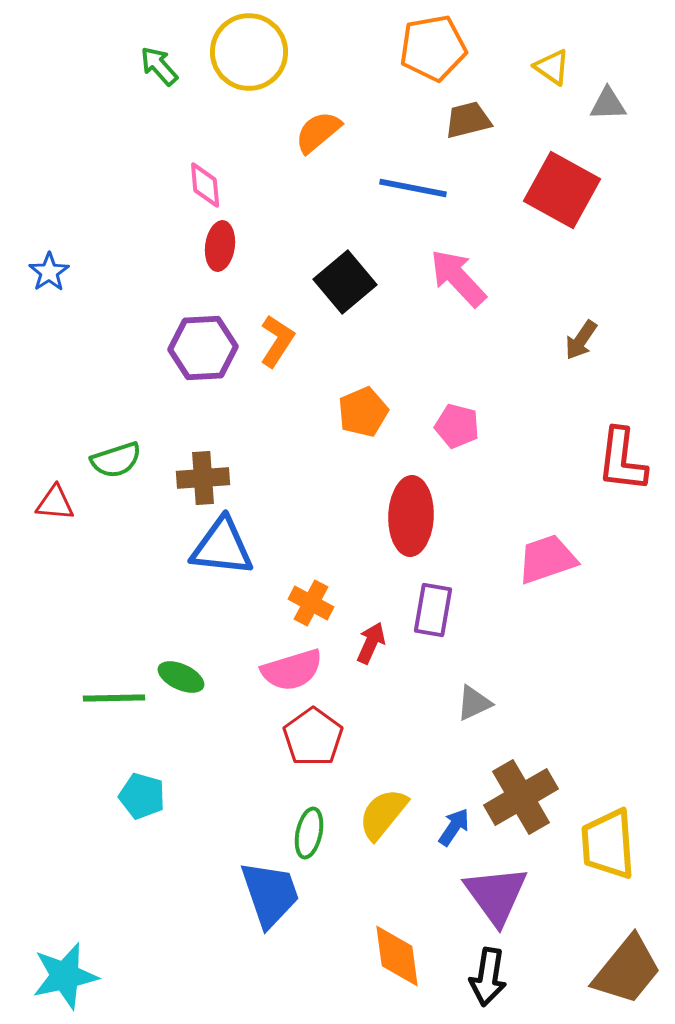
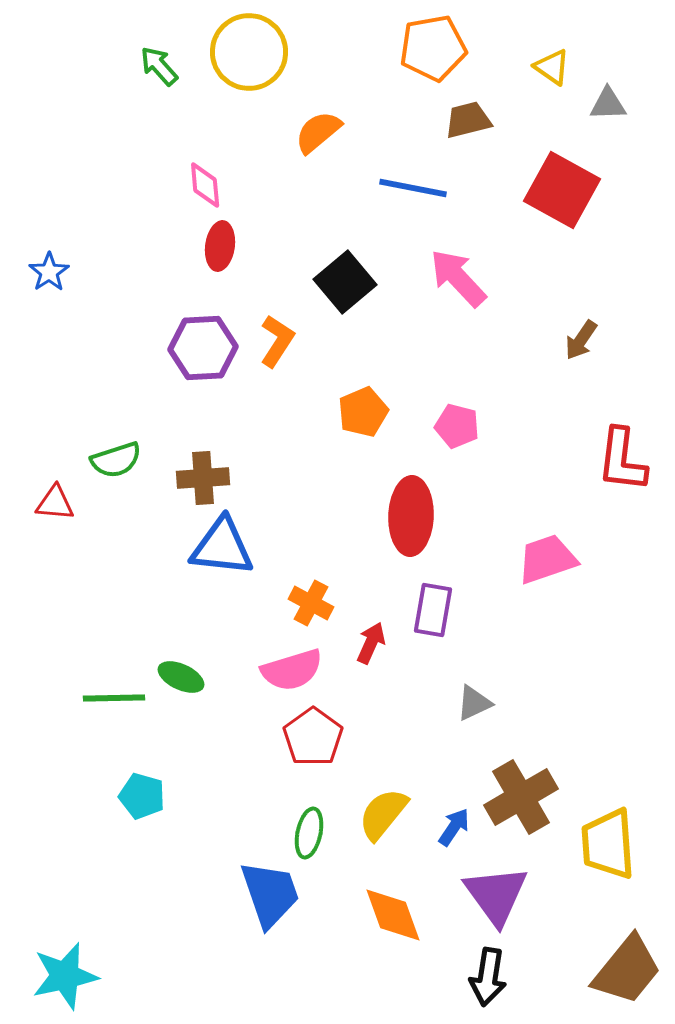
orange diamond at (397, 956): moved 4 px left, 41 px up; rotated 12 degrees counterclockwise
